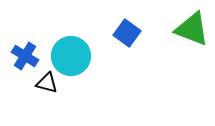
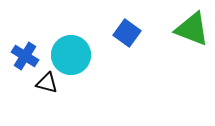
cyan circle: moved 1 px up
